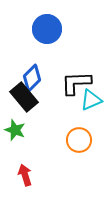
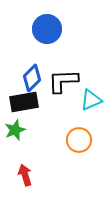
black L-shape: moved 13 px left, 2 px up
black rectangle: moved 5 px down; rotated 60 degrees counterclockwise
green star: rotated 30 degrees clockwise
